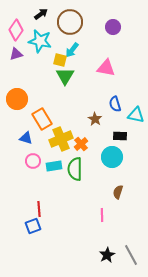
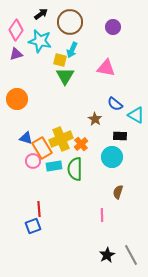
cyan arrow: rotated 14 degrees counterclockwise
blue semicircle: rotated 35 degrees counterclockwise
cyan triangle: rotated 18 degrees clockwise
orange rectangle: moved 29 px down
